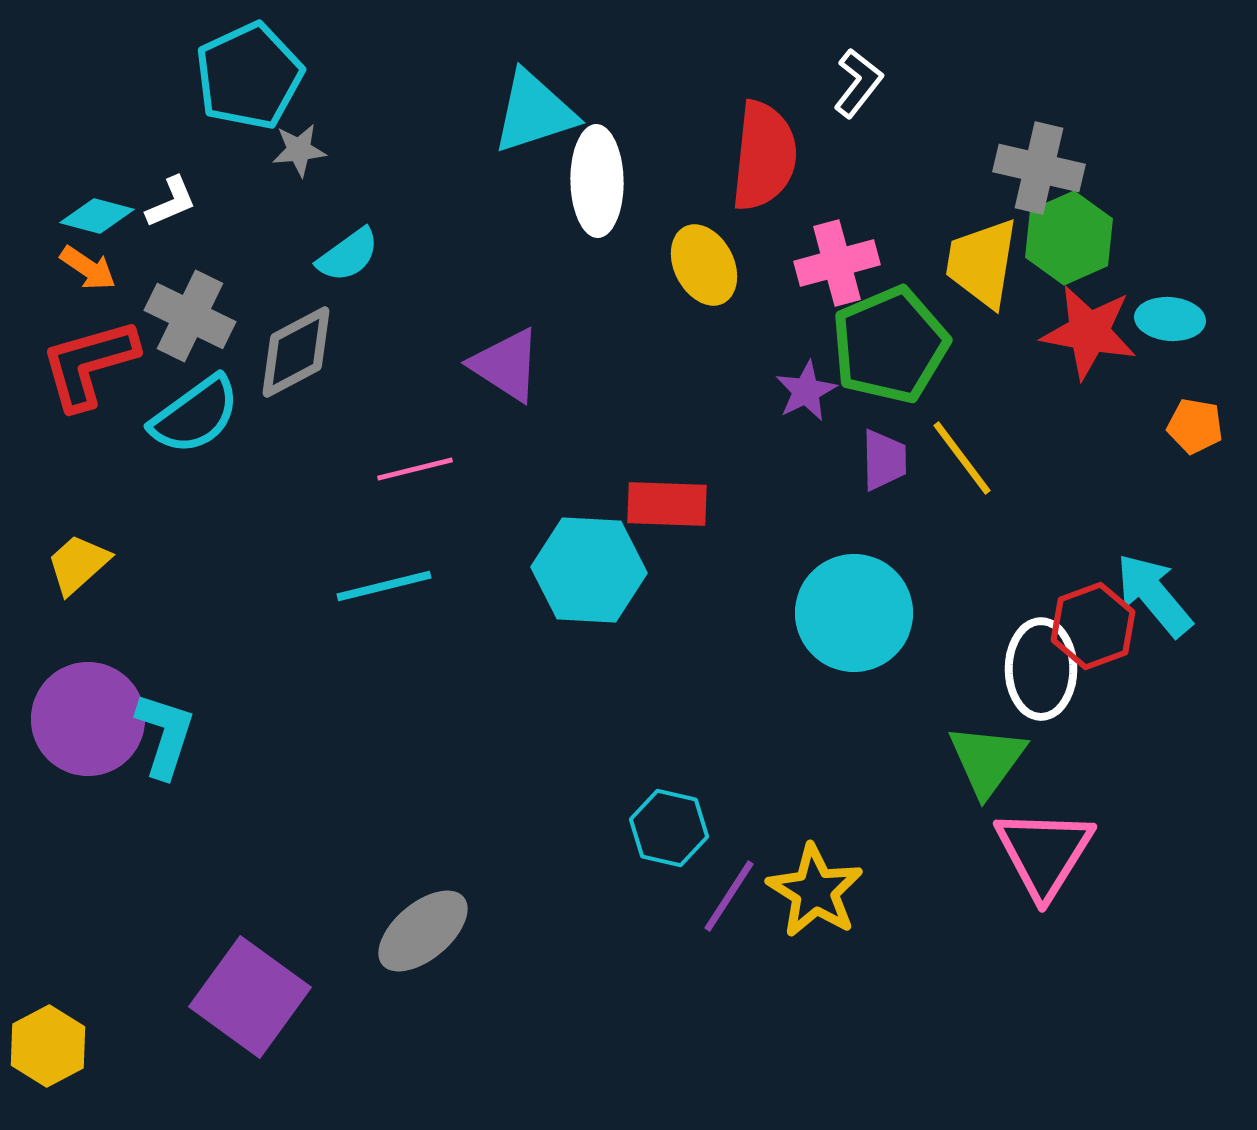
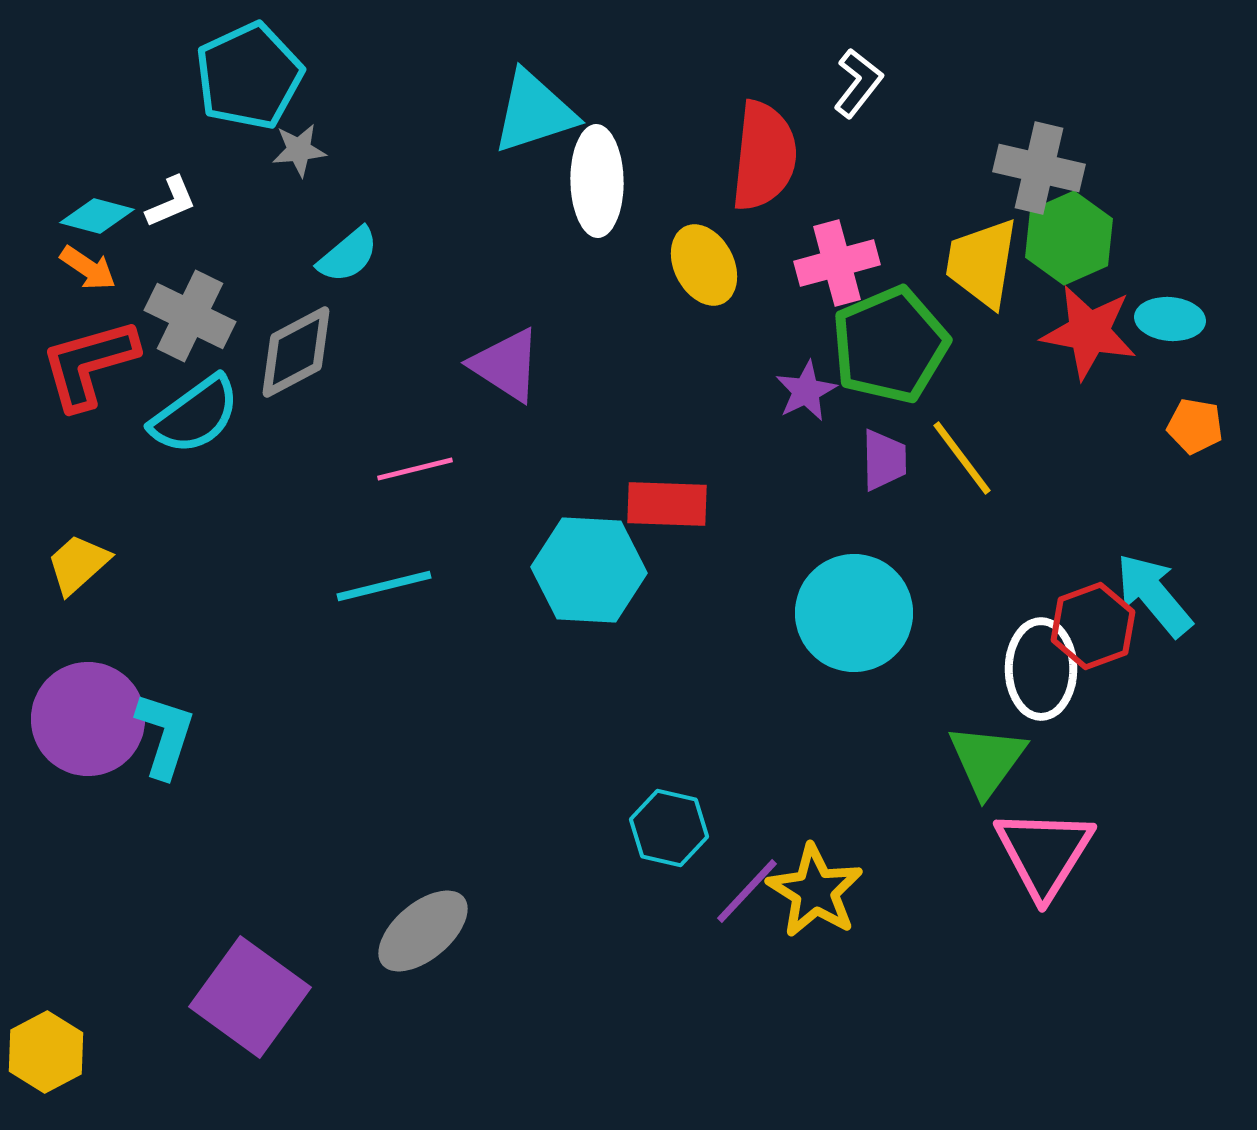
cyan semicircle at (348, 255): rotated 4 degrees counterclockwise
purple line at (729, 896): moved 18 px right, 5 px up; rotated 10 degrees clockwise
yellow hexagon at (48, 1046): moved 2 px left, 6 px down
